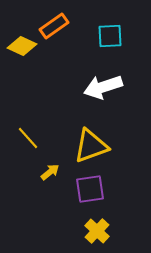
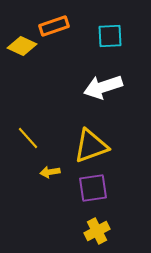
orange rectangle: rotated 16 degrees clockwise
yellow arrow: rotated 150 degrees counterclockwise
purple square: moved 3 px right, 1 px up
yellow cross: rotated 20 degrees clockwise
